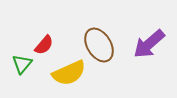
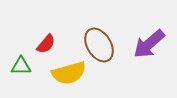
red semicircle: moved 2 px right, 1 px up
green triangle: moved 1 px left, 2 px down; rotated 50 degrees clockwise
yellow semicircle: rotated 8 degrees clockwise
